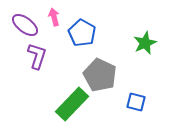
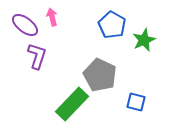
pink arrow: moved 2 px left
blue pentagon: moved 30 px right, 8 px up
green star: moved 1 px left, 3 px up
